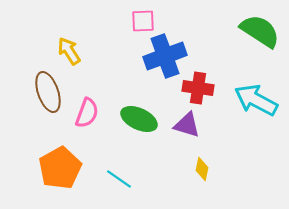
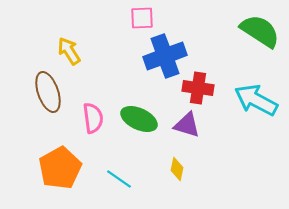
pink square: moved 1 px left, 3 px up
pink semicircle: moved 6 px right, 5 px down; rotated 28 degrees counterclockwise
yellow diamond: moved 25 px left
